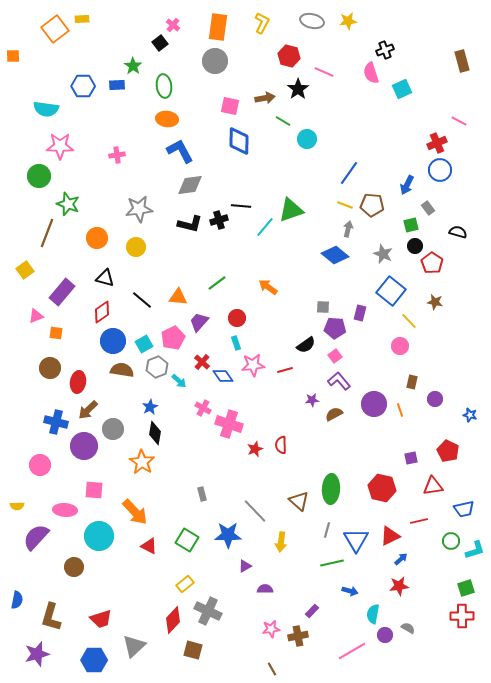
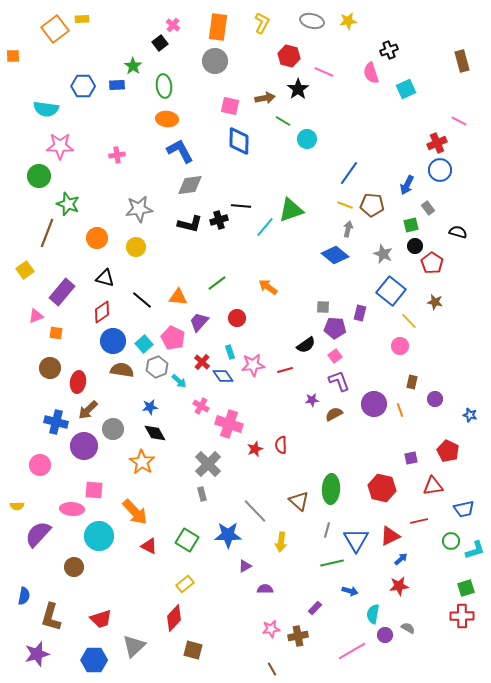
black cross at (385, 50): moved 4 px right
cyan square at (402, 89): moved 4 px right
pink pentagon at (173, 338): rotated 20 degrees counterclockwise
cyan rectangle at (236, 343): moved 6 px left, 9 px down
cyan square at (144, 344): rotated 12 degrees counterclockwise
purple L-shape at (339, 381): rotated 20 degrees clockwise
blue star at (150, 407): rotated 21 degrees clockwise
pink cross at (203, 408): moved 2 px left, 2 px up
black diamond at (155, 433): rotated 40 degrees counterclockwise
pink ellipse at (65, 510): moved 7 px right, 1 px up
purple semicircle at (36, 537): moved 2 px right, 3 px up
blue semicircle at (17, 600): moved 7 px right, 4 px up
gray cross at (208, 611): moved 147 px up; rotated 20 degrees clockwise
purple rectangle at (312, 611): moved 3 px right, 3 px up
red diamond at (173, 620): moved 1 px right, 2 px up
